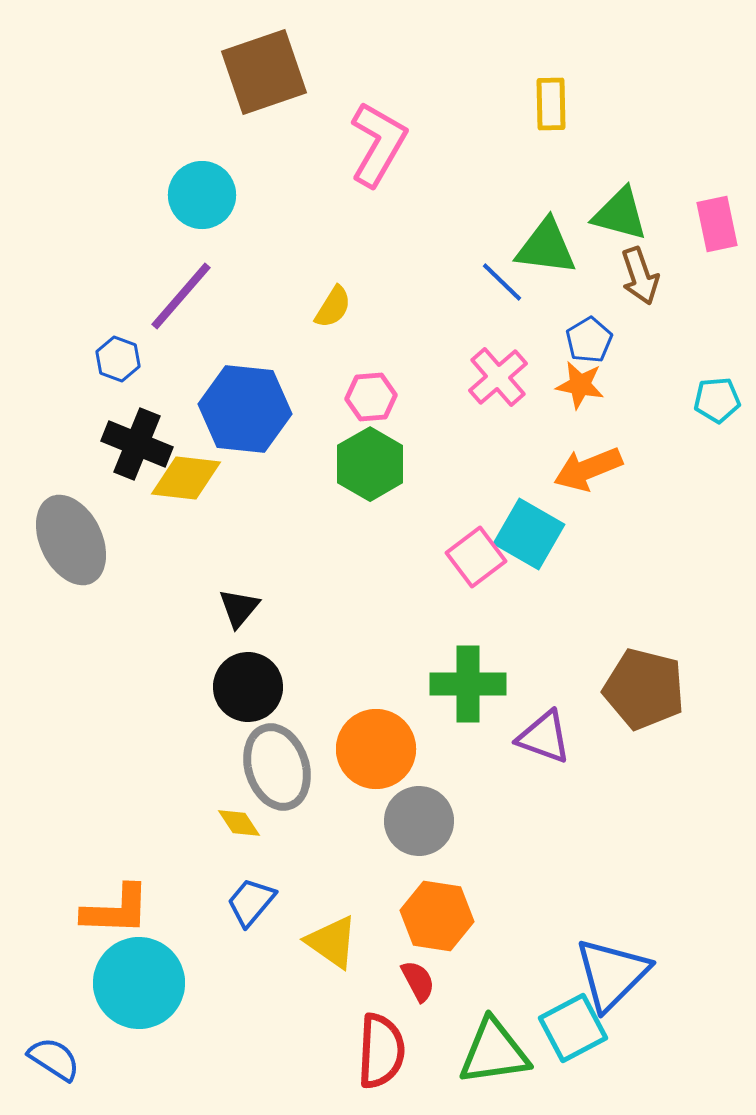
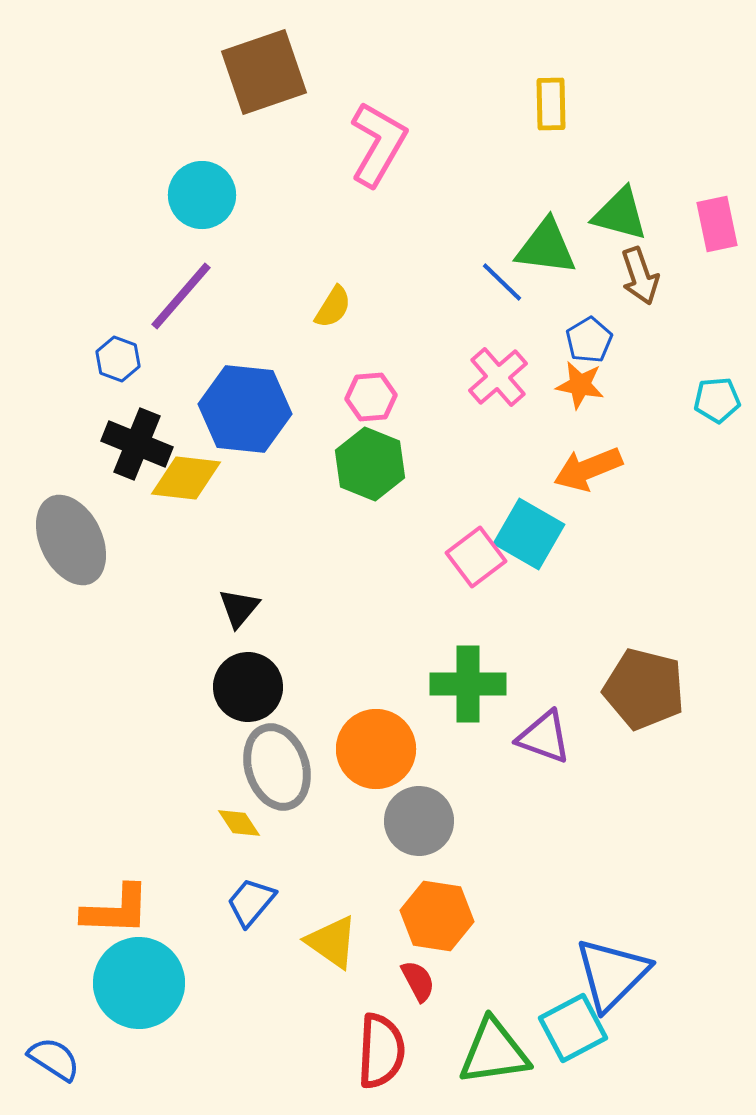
green hexagon at (370, 464): rotated 8 degrees counterclockwise
